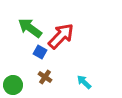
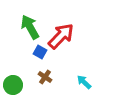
green arrow: moved 1 px up; rotated 25 degrees clockwise
